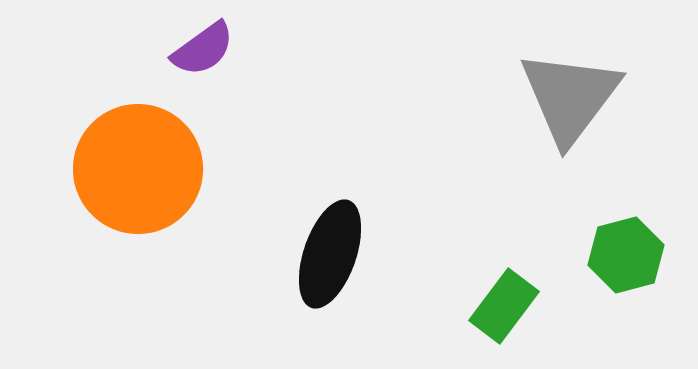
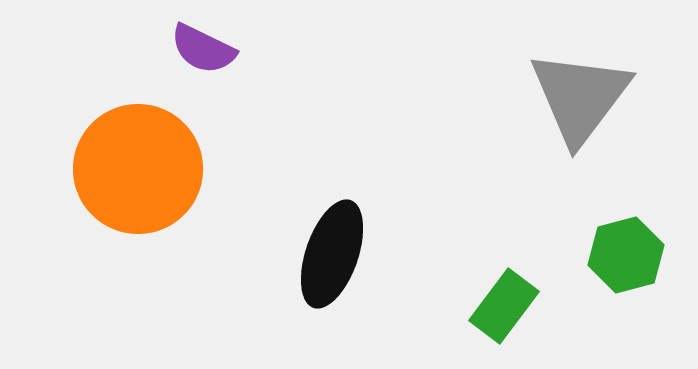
purple semicircle: rotated 62 degrees clockwise
gray triangle: moved 10 px right
black ellipse: moved 2 px right
